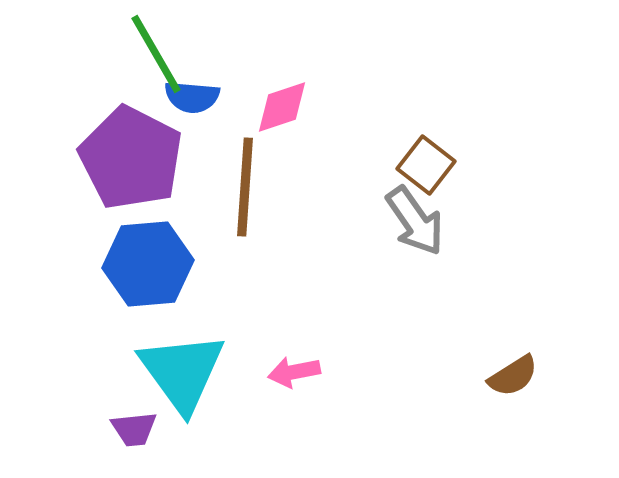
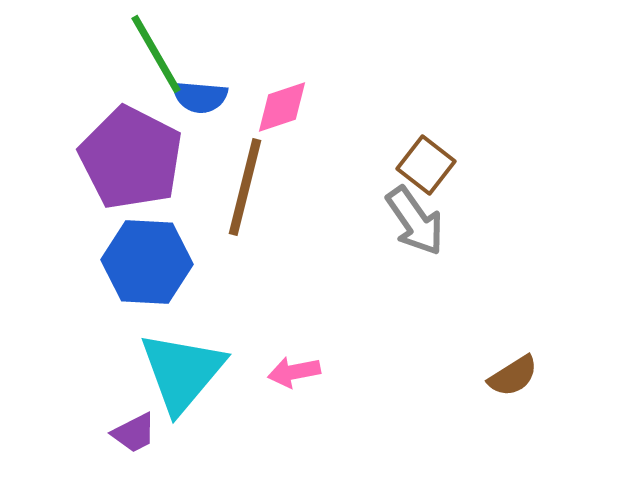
blue semicircle: moved 8 px right
brown line: rotated 10 degrees clockwise
blue hexagon: moved 1 px left, 2 px up; rotated 8 degrees clockwise
cyan triangle: rotated 16 degrees clockwise
purple trapezoid: moved 4 px down; rotated 21 degrees counterclockwise
